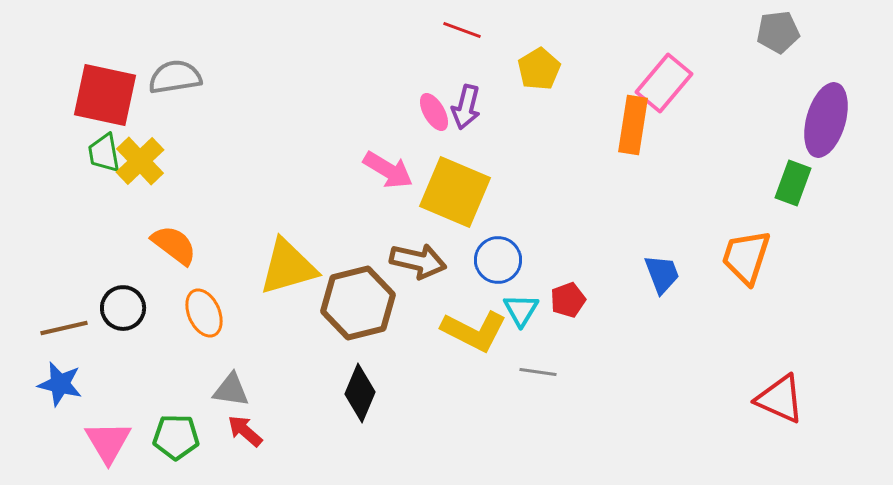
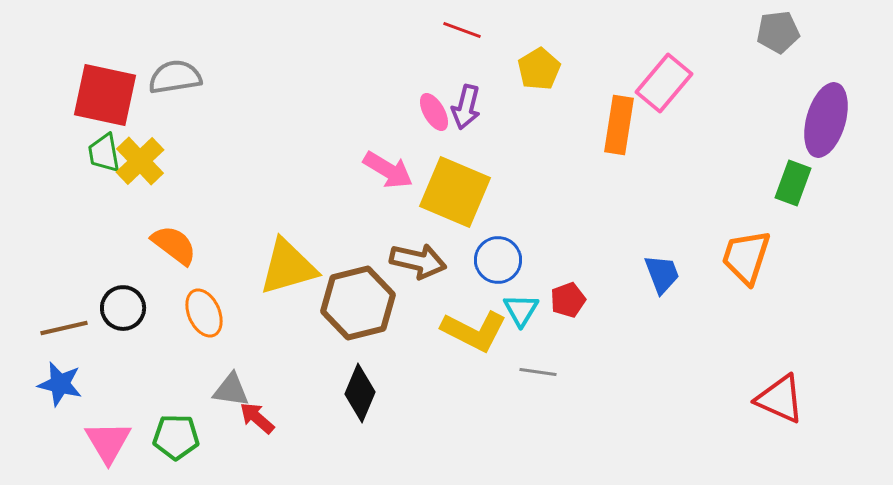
orange rectangle: moved 14 px left
red arrow: moved 12 px right, 13 px up
